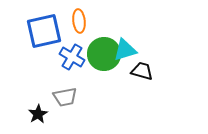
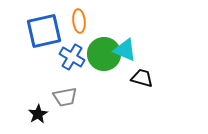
cyan triangle: rotated 40 degrees clockwise
black trapezoid: moved 7 px down
